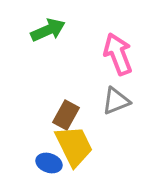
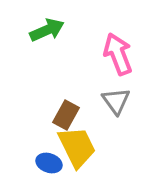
green arrow: moved 1 px left
gray triangle: rotated 44 degrees counterclockwise
yellow trapezoid: moved 3 px right, 1 px down
